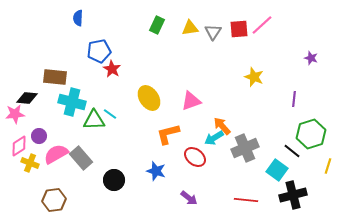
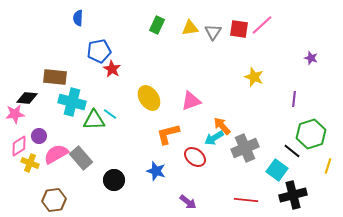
red square: rotated 12 degrees clockwise
purple arrow: moved 1 px left, 4 px down
